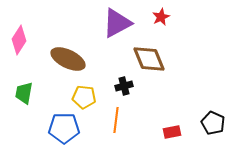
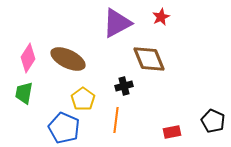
pink diamond: moved 9 px right, 18 px down
yellow pentagon: moved 1 px left, 2 px down; rotated 30 degrees clockwise
black pentagon: moved 2 px up
blue pentagon: rotated 24 degrees clockwise
